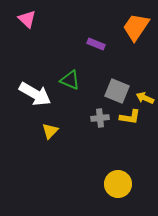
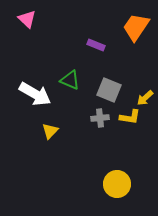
purple rectangle: moved 1 px down
gray square: moved 8 px left, 1 px up
yellow arrow: rotated 66 degrees counterclockwise
yellow circle: moved 1 px left
